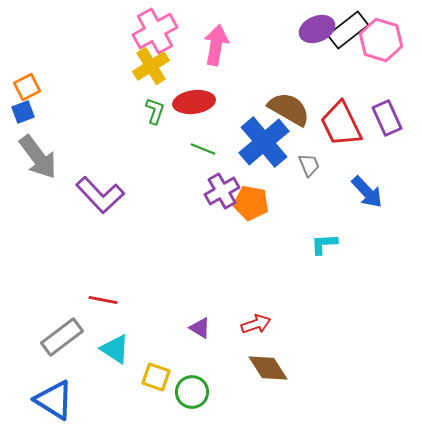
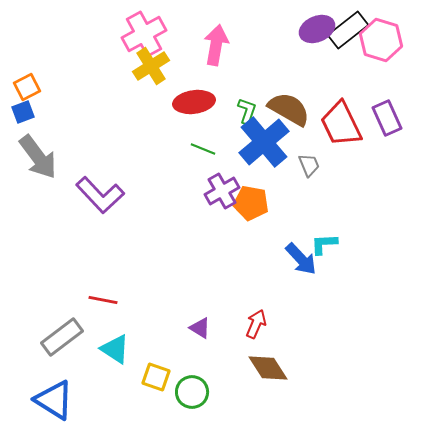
pink cross: moved 11 px left, 3 px down
green L-shape: moved 92 px right
blue arrow: moved 66 px left, 67 px down
red arrow: rotated 48 degrees counterclockwise
